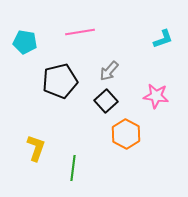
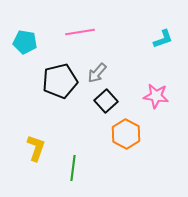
gray arrow: moved 12 px left, 2 px down
